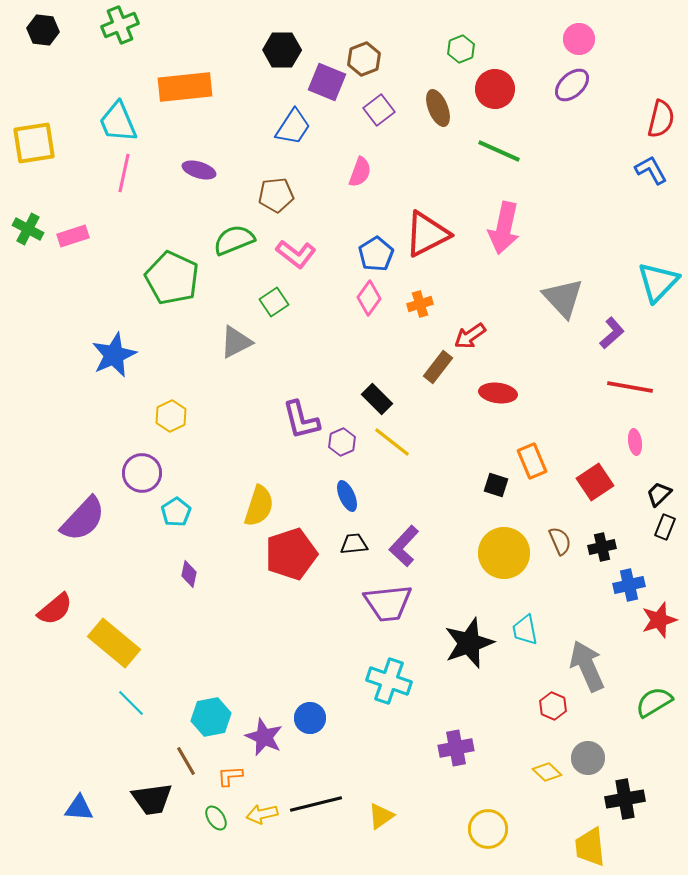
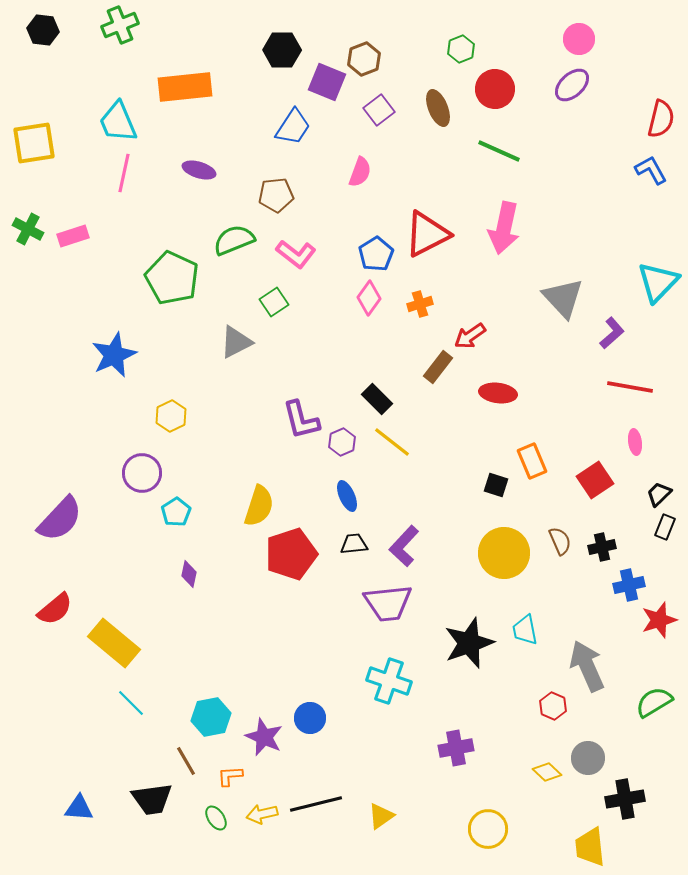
red square at (595, 482): moved 2 px up
purple semicircle at (83, 519): moved 23 px left
